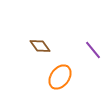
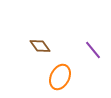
orange ellipse: rotated 10 degrees counterclockwise
